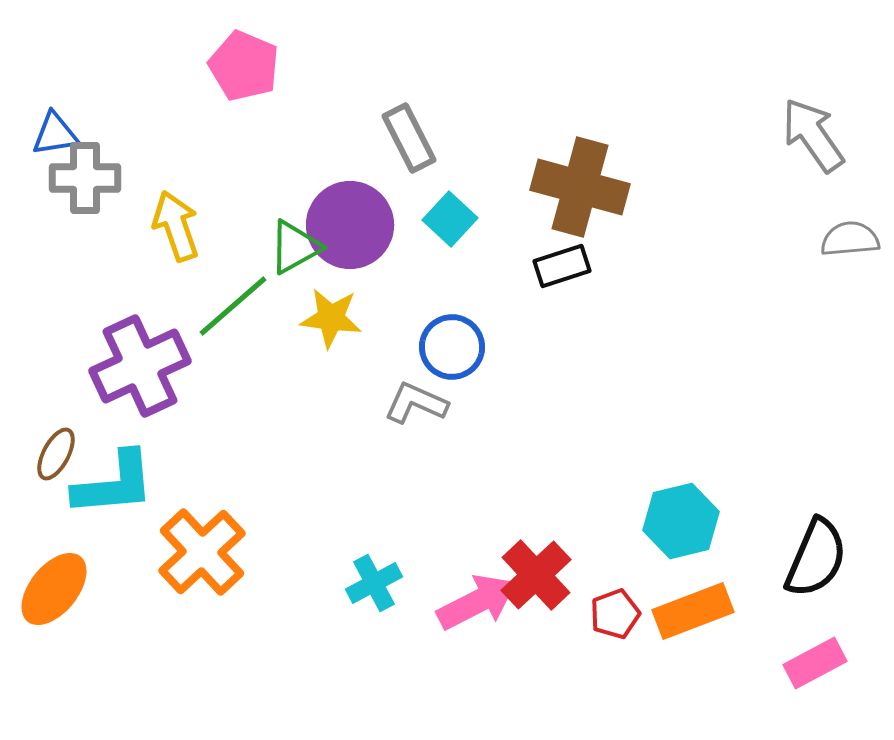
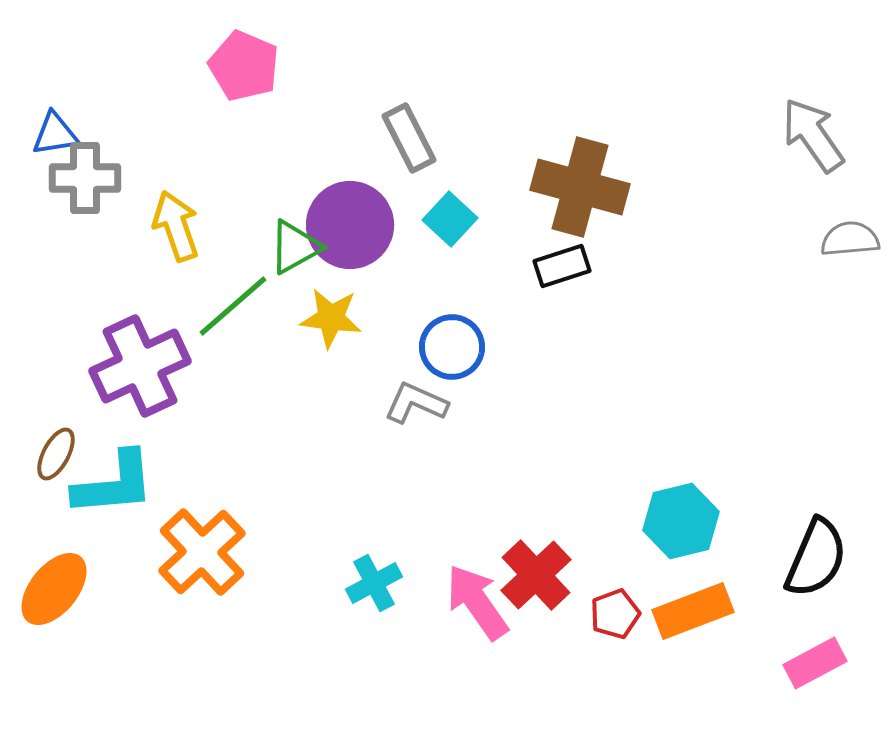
pink arrow: rotated 98 degrees counterclockwise
